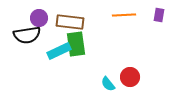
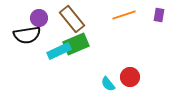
orange line: rotated 15 degrees counterclockwise
brown rectangle: moved 2 px right, 3 px up; rotated 44 degrees clockwise
green rectangle: rotated 75 degrees clockwise
